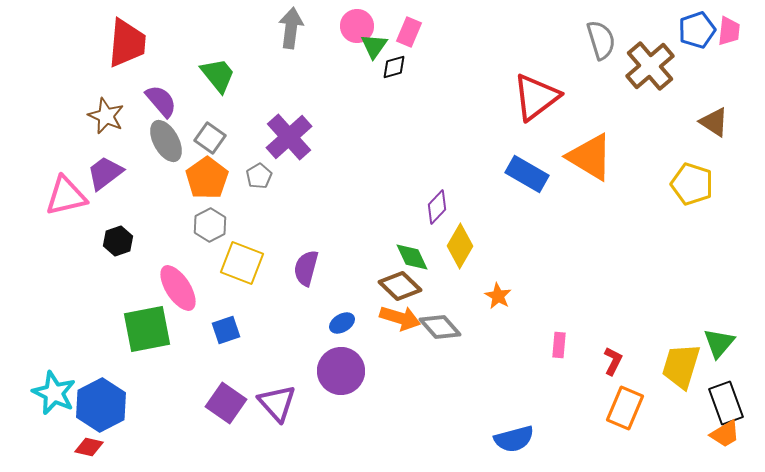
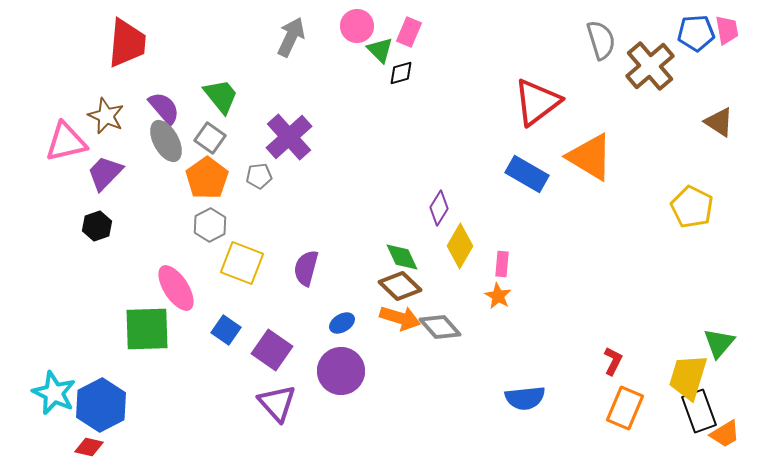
gray arrow at (291, 28): moved 9 px down; rotated 18 degrees clockwise
blue pentagon at (697, 30): moved 1 px left, 3 px down; rotated 15 degrees clockwise
pink trapezoid at (729, 31): moved 2 px left, 1 px up; rotated 16 degrees counterclockwise
green triangle at (374, 46): moved 6 px right, 4 px down; rotated 20 degrees counterclockwise
black diamond at (394, 67): moved 7 px right, 6 px down
green trapezoid at (218, 75): moved 3 px right, 21 px down
red triangle at (536, 97): moved 1 px right, 5 px down
purple semicircle at (161, 101): moved 3 px right, 7 px down
brown triangle at (714, 122): moved 5 px right
purple trapezoid at (105, 173): rotated 9 degrees counterclockwise
gray pentagon at (259, 176): rotated 25 degrees clockwise
yellow pentagon at (692, 184): moved 23 px down; rotated 9 degrees clockwise
pink triangle at (66, 196): moved 54 px up
purple diamond at (437, 207): moved 2 px right, 1 px down; rotated 12 degrees counterclockwise
black hexagon at (118, 241): moved 21 px left, 15 px up
green diamond at (412, 257): moved 10 px left
pink ellipse at (178, 288): moved 2 px left
green square at (147, 329): rotated 9 degrees clockwise
blue square at (226, 330): rotated 36 degrees counterclockwise
pink rectangle at (559, 345): moved 57 px left, 81 px up
yellow trapezoid at (681, 366): moved 7 px right, 11 px down
purple square at (226, 403): moved 46 px right, 53 px up
black rectangle at (726, 403): moved 27 px left, 8 px down
blue semicircle at (514, 439): moved 11 px right, 41 px up; rotated 9 degrees clockwise
